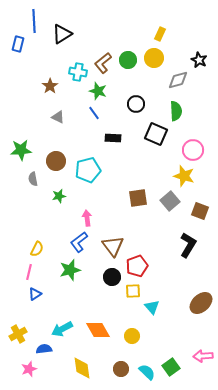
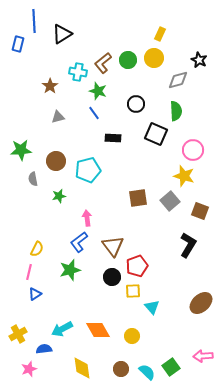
gray triangle at (58, 117): rotated 40 degrees counterclockwise
